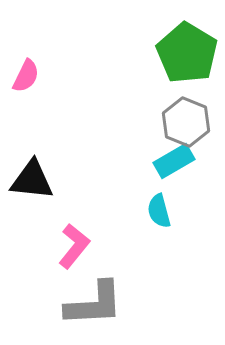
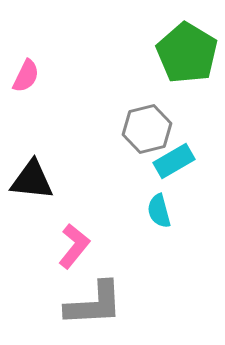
gray hexagon: moved 39 px left, 7 px down; rotated 24 degrees clockwise
